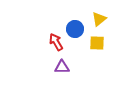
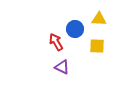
yellow triangle: rotated 42 degrees clockwise
yellow square: moved 3 px down
purple triangle: rotated 28 degrees clockwise
